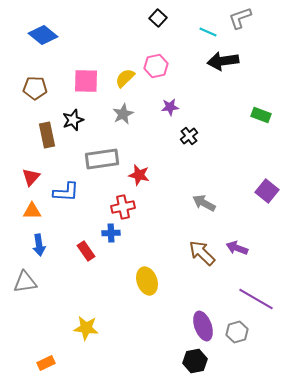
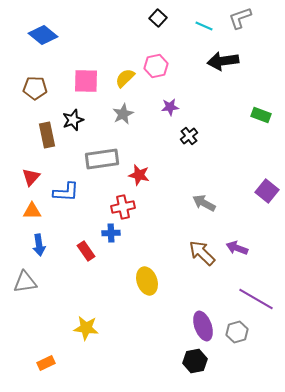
cyan line: moved 4 px left, 6 px up
